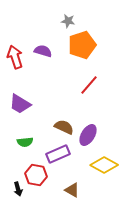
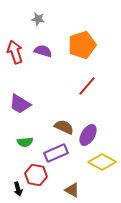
gray star: moved 30 px left, 2 px up
red arrow: moved 5 px up
red line: moved 2 px left, 1 px down
purple rectangle: moved 2 px left, 1 px up
yellow diamond: moved 2 px left, 3 px up
